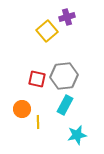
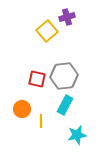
yellow line: moved 3 px right, 1 px up
